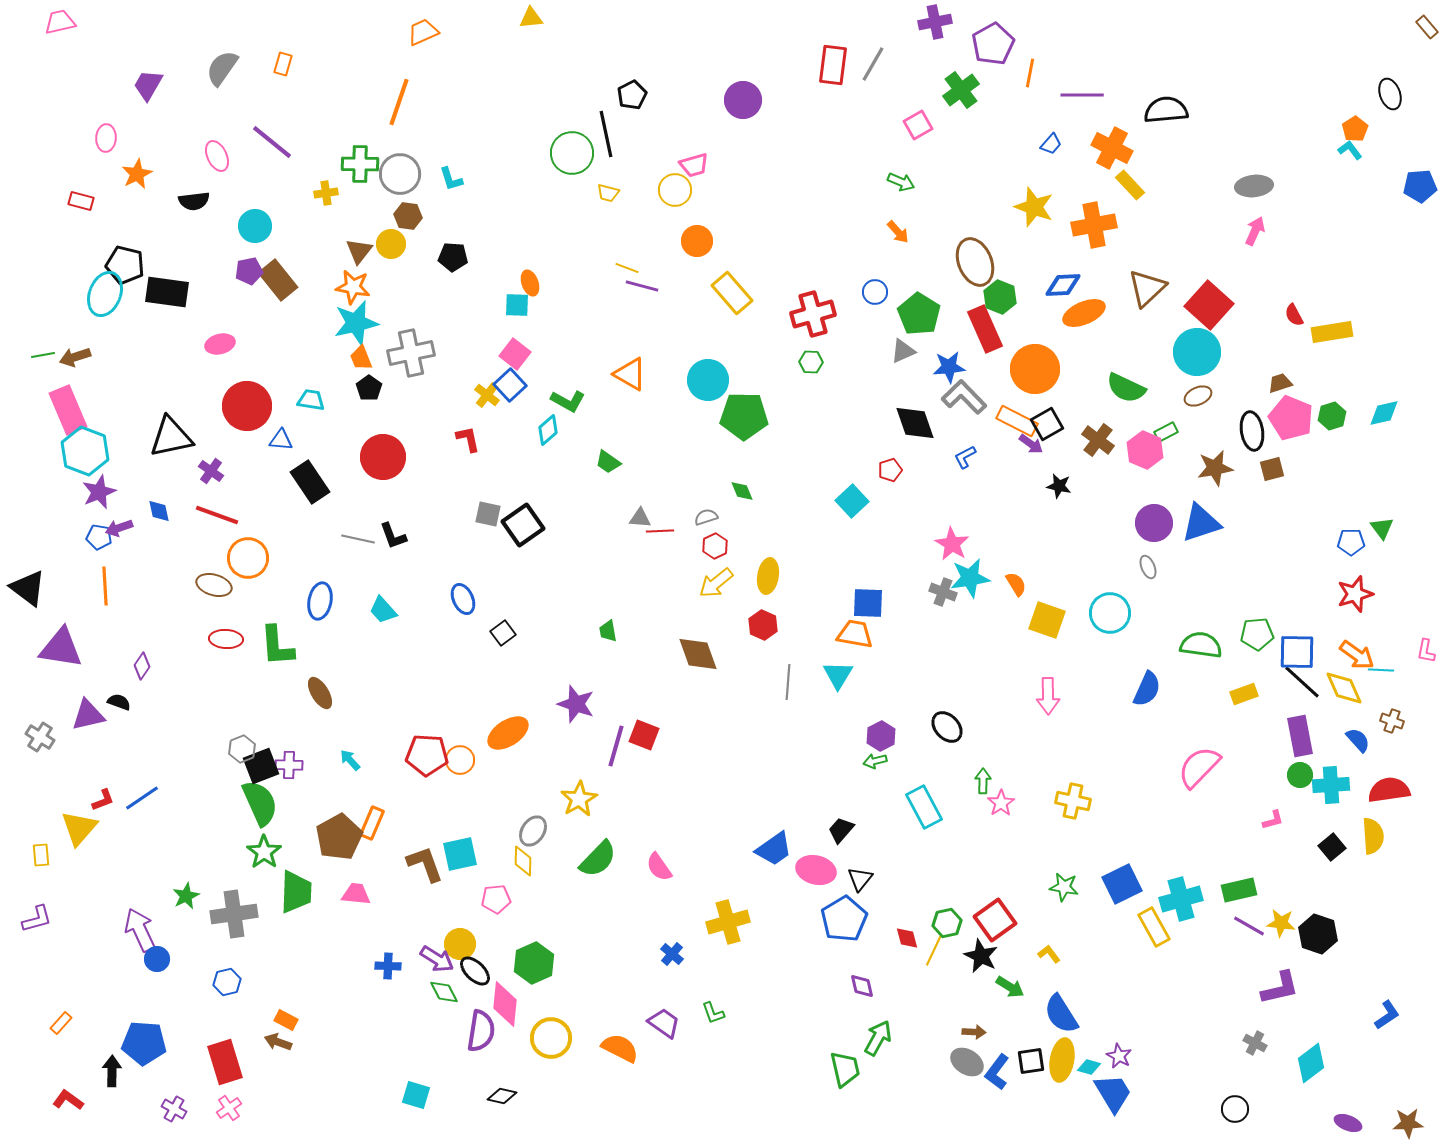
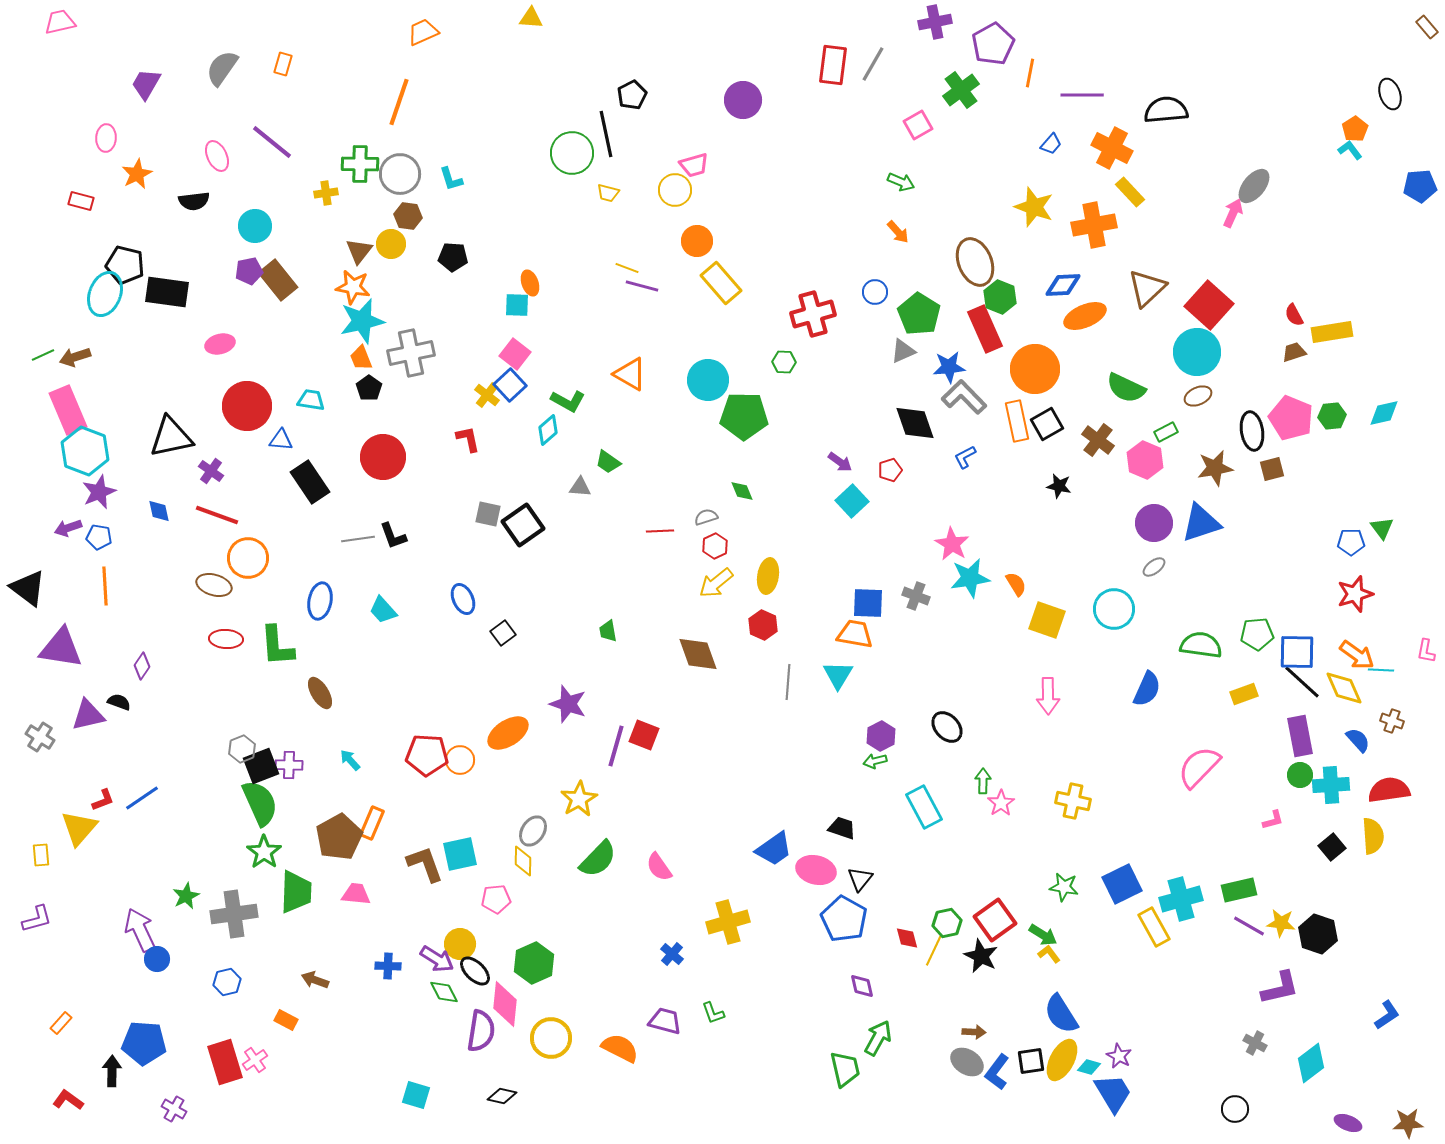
yellow triangle at (531, 18): rotated 10 degrees clockwise
purple trapezoid at (148, 85): moved 2 px left, 1 px up
yellow rectangle at (1130, 185): moved 7 px down
gray ellipse at (1254, 186): rotated 45 degrees counterclockwise
pink arrow at (1255, 231): moved 22 px left, 18 px up
yellow rectangle at (732, 293): moved 11 px left, 10 px up
orange ellipse at (1084, 313): moved 1 px right, 3 px down
cyan star at (356, 323): moved 6 px right, 2 px up
green line at (43, 355): rotated 15 degrees counterclockwise
green hexagon at (811, 362): moved 27 px left
brown trapezoid at (1280, 383): moved 14 px right, 31 px up
green hexagon at (1332, 416): rotated 12 degrees clockwise
orange rectangle at (1017, 421): rotated 51 degrees clockwise
purple arrow at (1031, 444): moved 191 px left, 18 px down
pink hexagon at (1145, 450): moved 10 px down
gray triangle at (640, 518): moved 60 px left, 31 px up
purple arrow at (119, 528): moved 51 px left
gray line at (358, 539): rotated 20 degrees counterclockwise
gray ellipse at (1148, 567): moved 6 px right; rotated 75 degrees clockwise
gray cross at (943, 592): moved 27 px left, 4 px down
cyan circle at (1110, 613): moved 4 px right, 4 px up
purple star at (576, 704): moved 8 px left
black trapezoid at (841, 830): moved 1 px right, 2 px up; rotated 68 degrees clockwise
blue pentagon at (844, 919): rotated 12 degrees counterclockwise
green arrow at (1010, 987): moved 33 px right, 52 px up
purple trapezoid at (664, 1023): moved 1 px right, 2 px up; rotated 20 degrees counterclockwise
brown arrow at (278, 1042): moved 37 px right, 62 px up
yellow ellipse at (1062, 1060): rotated 18 degrees clockwise
pink cross at (229, 1108): moved 26 px right, 48 px up
